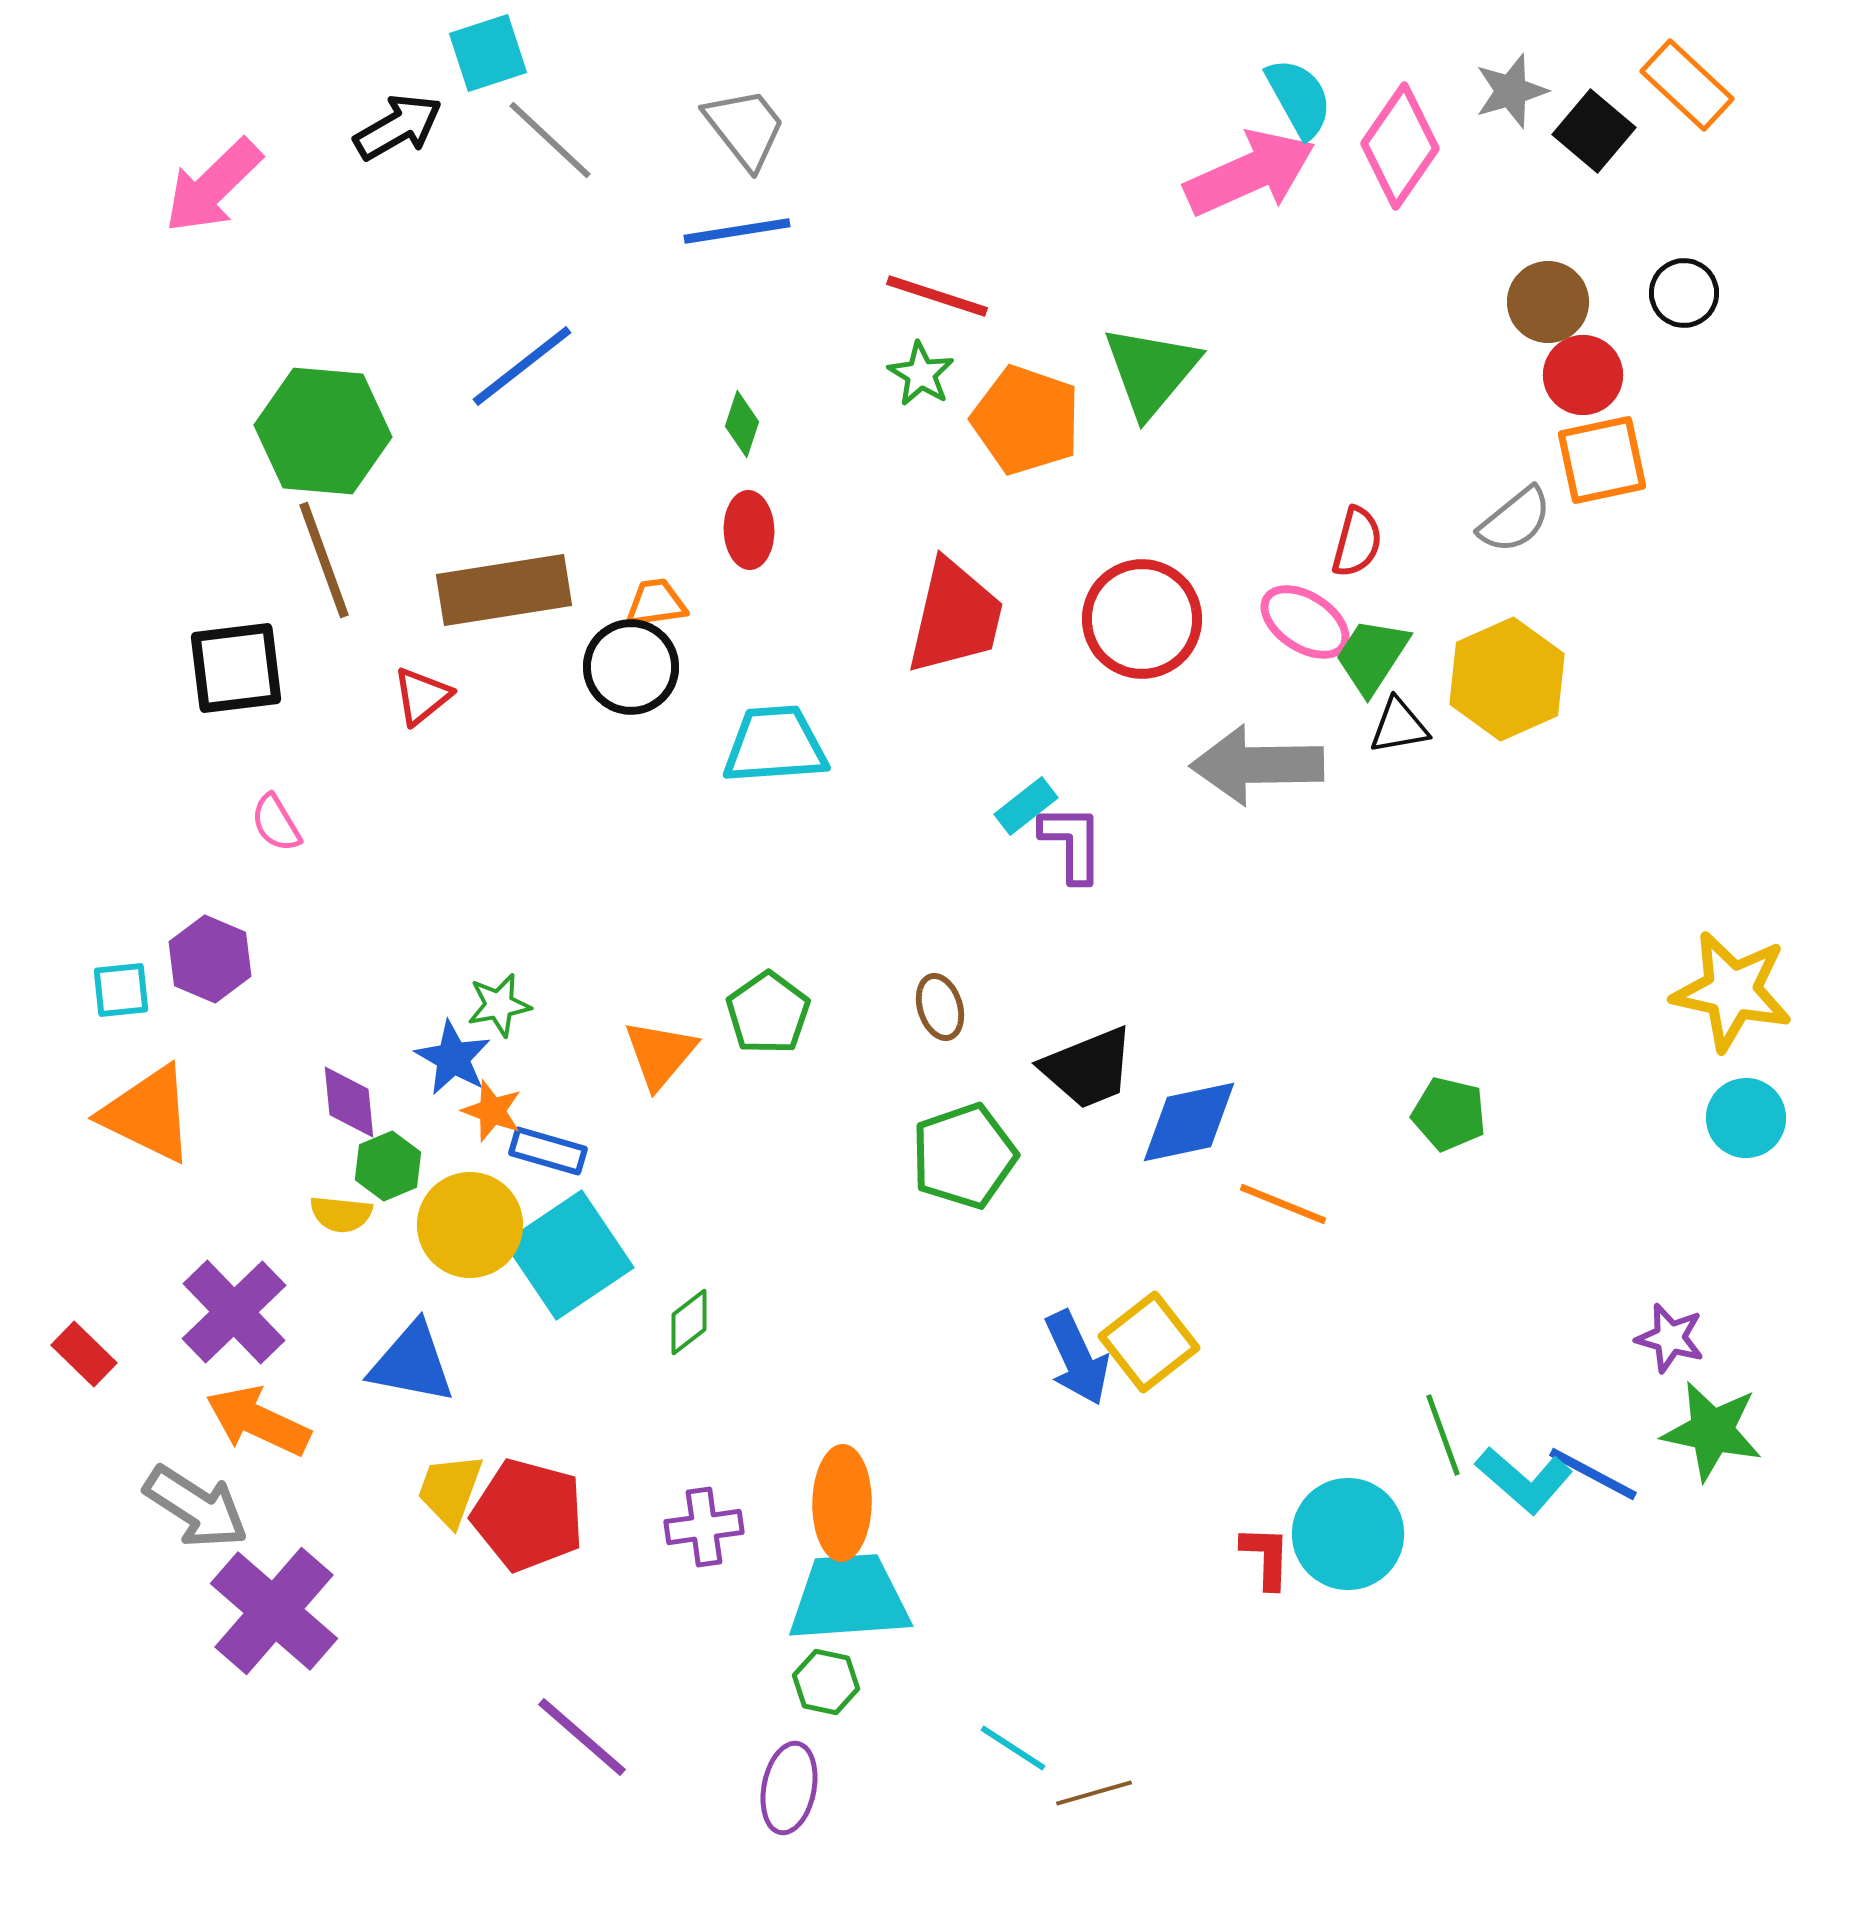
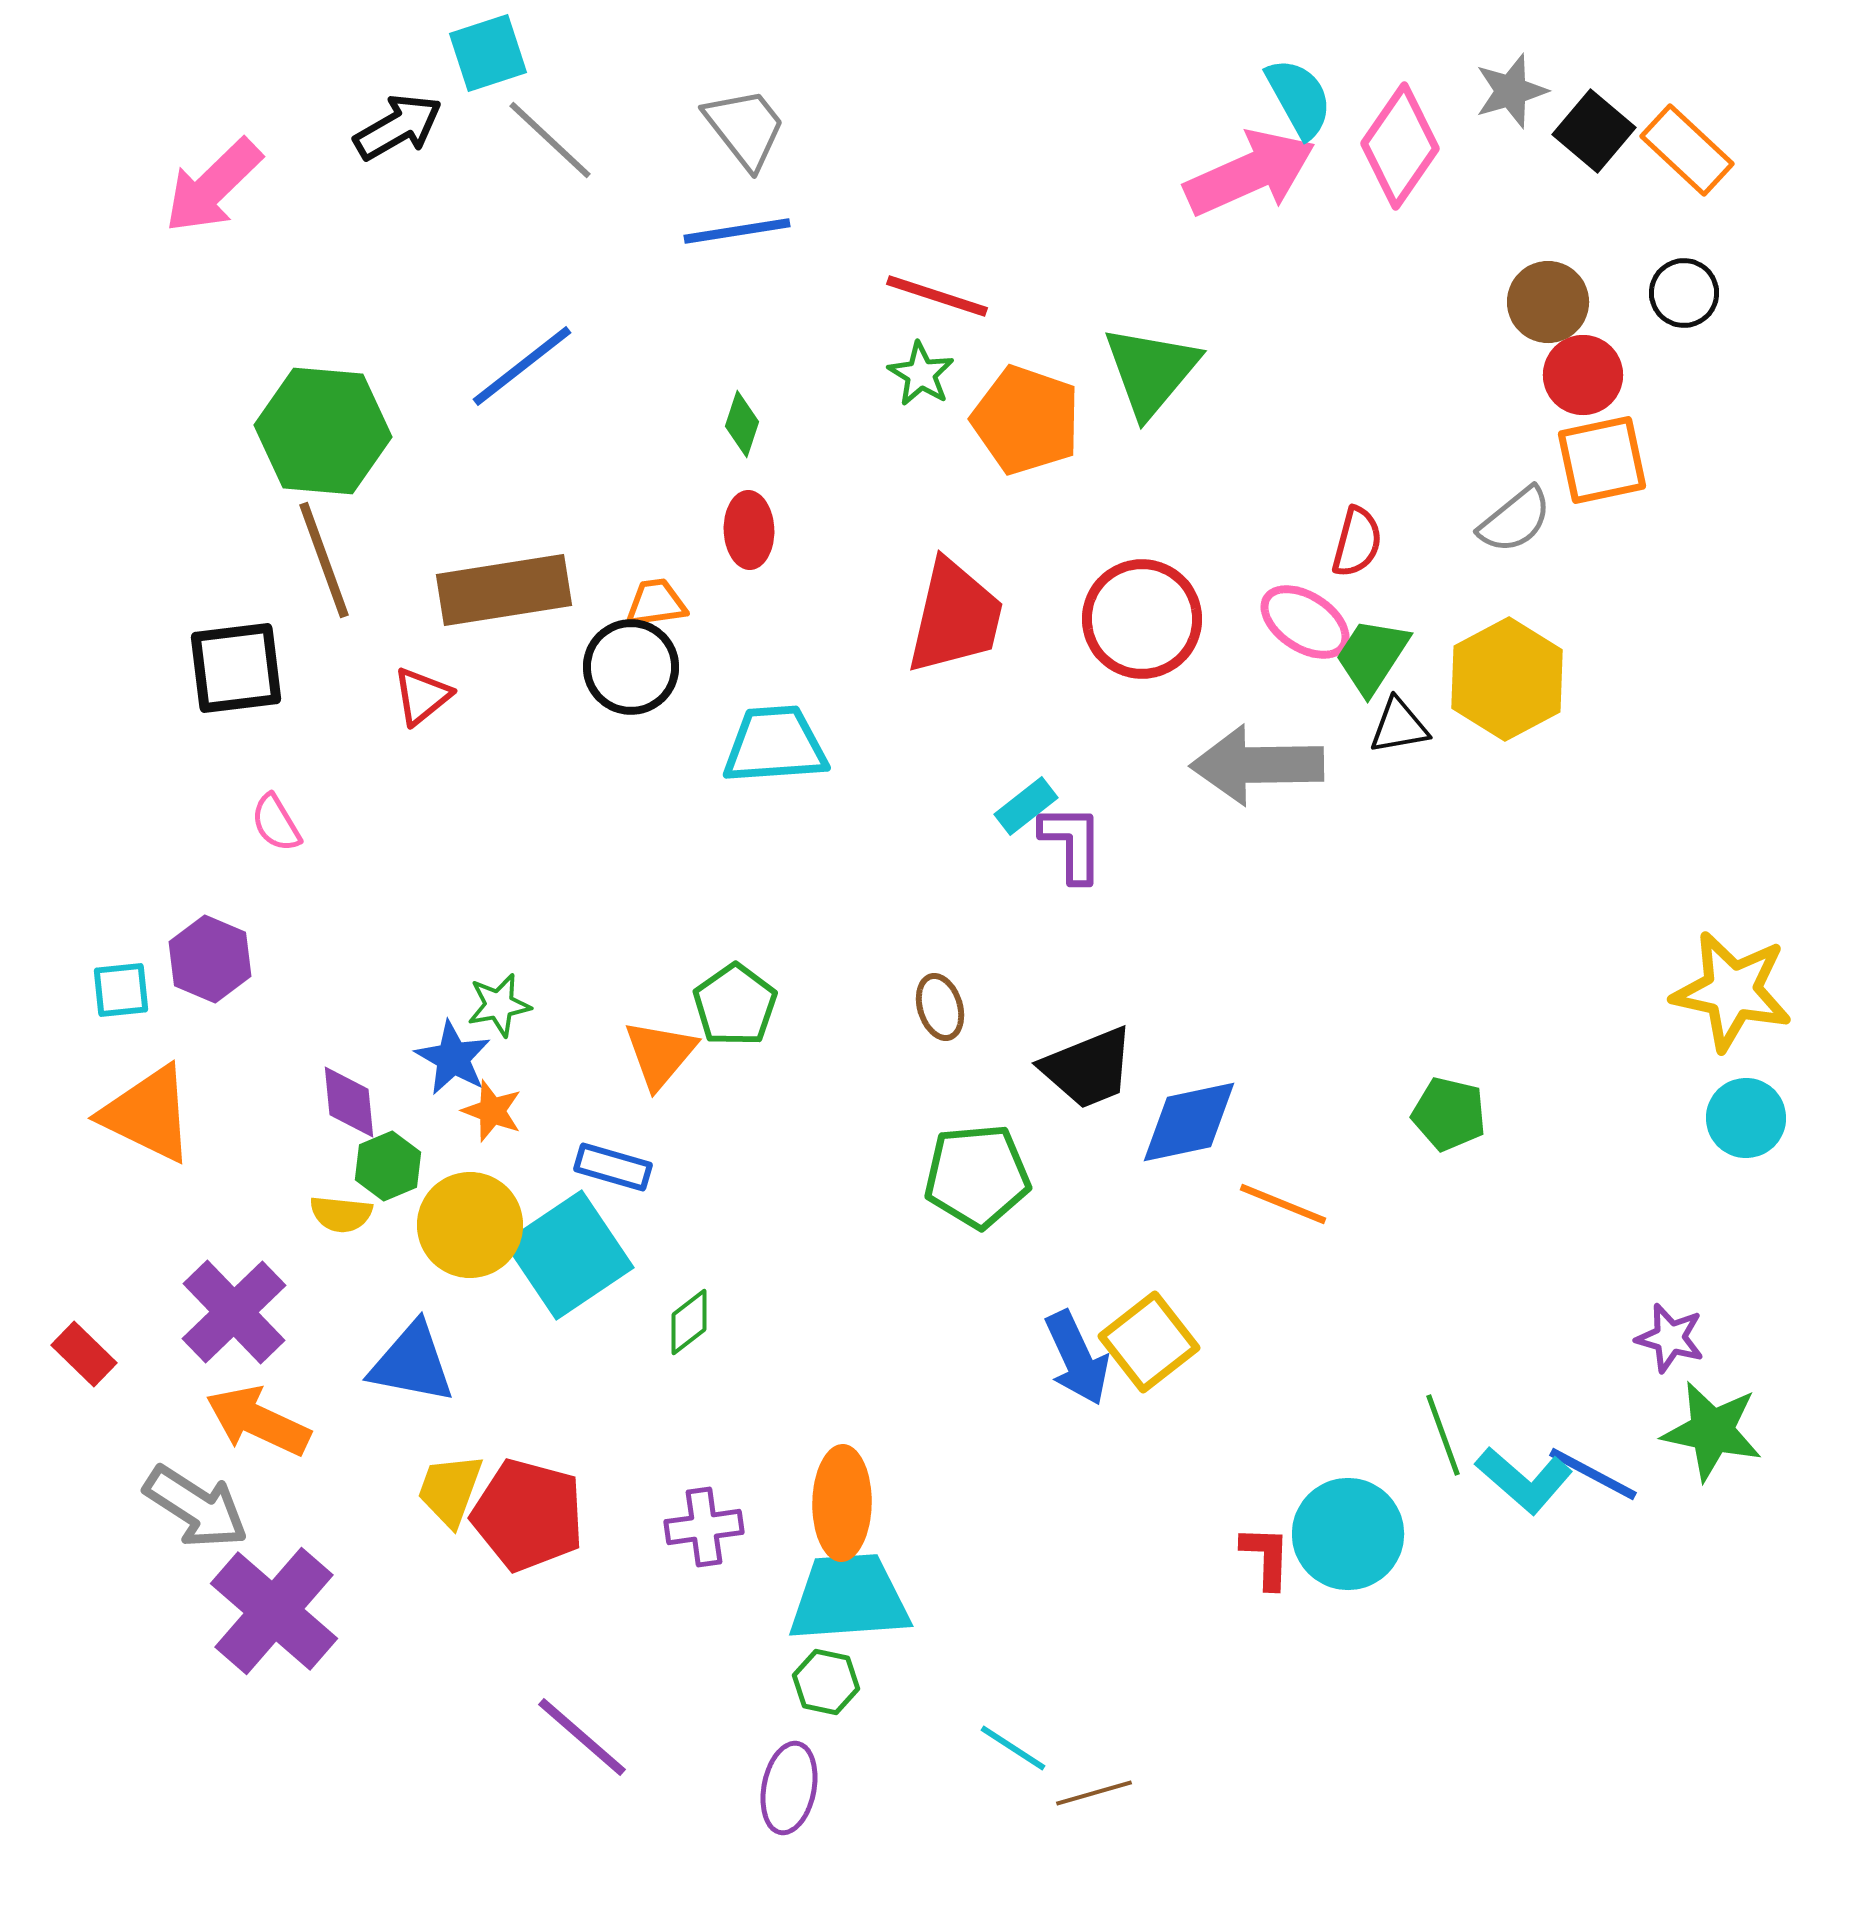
orange rectangle at (1687, 85): moved 65 px down
yellow hexagon at (1507, 679): rotated 4 degrees counterclockwise
green pentagon at (768, 1013): moved 33 px left, 8 px up
blue rectangle at (548, 1151): moved 65 px right, 16 px down
green pentagon at (964, 1156): moved 13 px right, 20 px down; rotated 14 degrees clockwise
